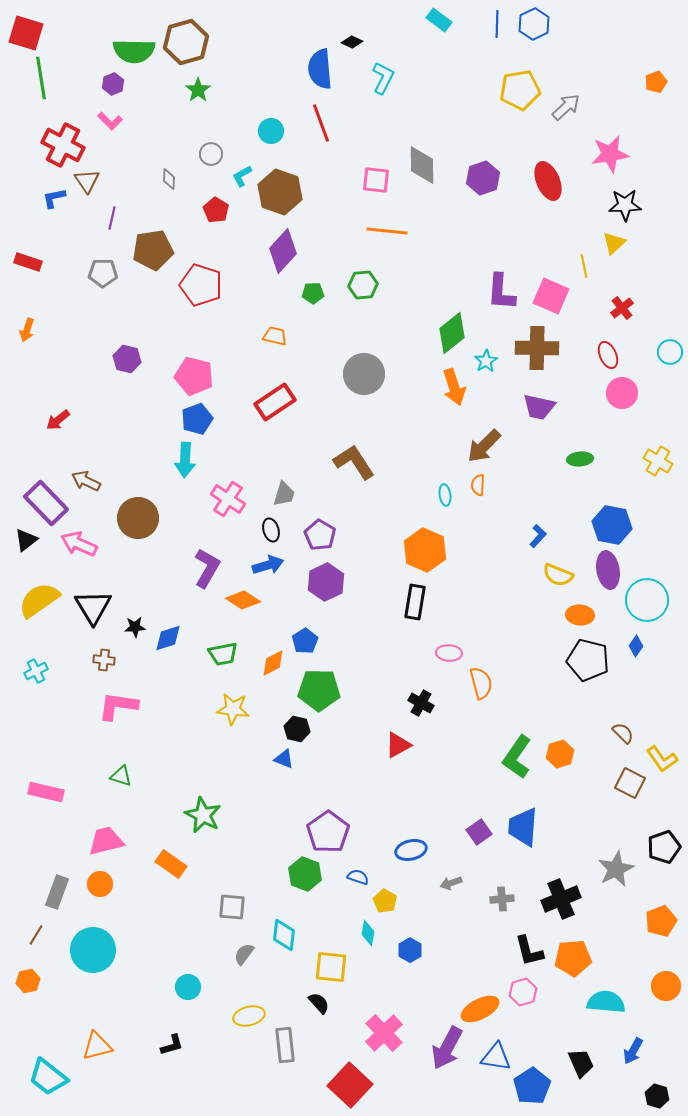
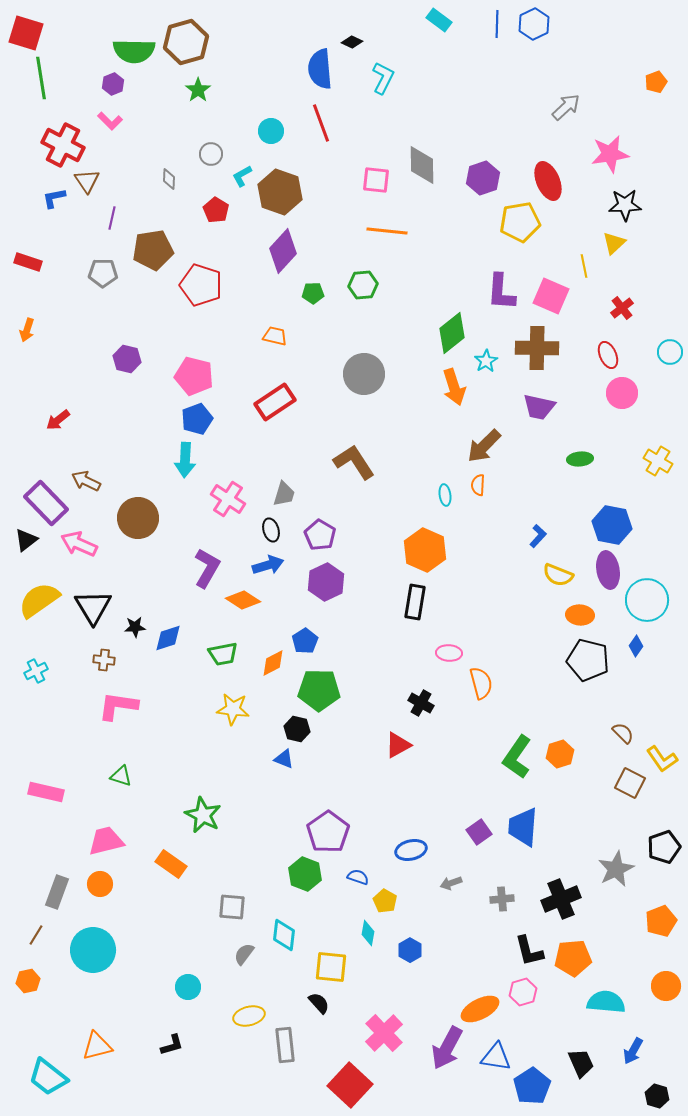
yellow pentagon at (520, 90): moved 132 px down
